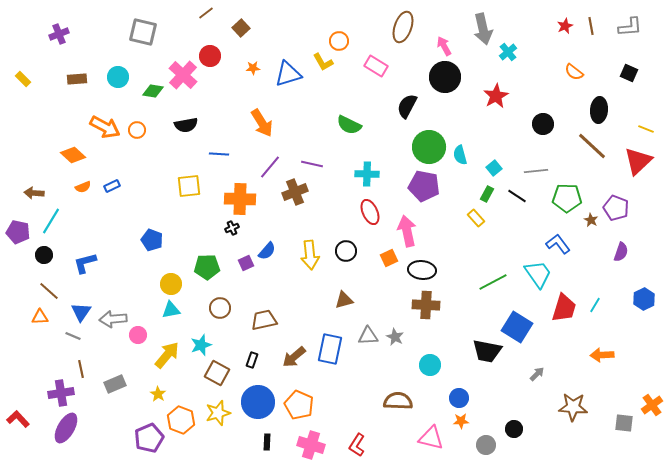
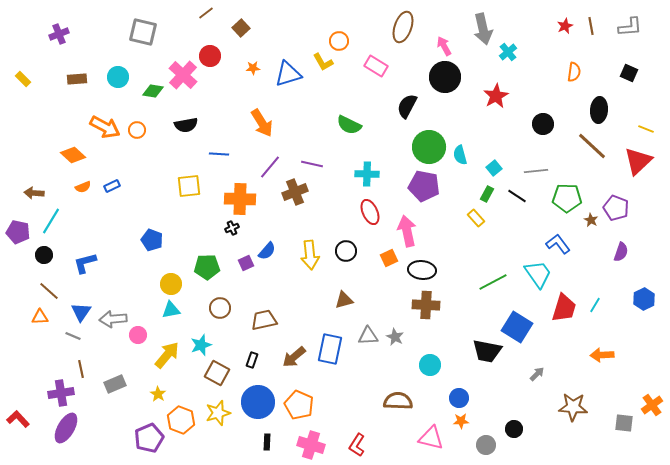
orange semicircle at (574, 72): rotated 120 degrees counterclockwise
